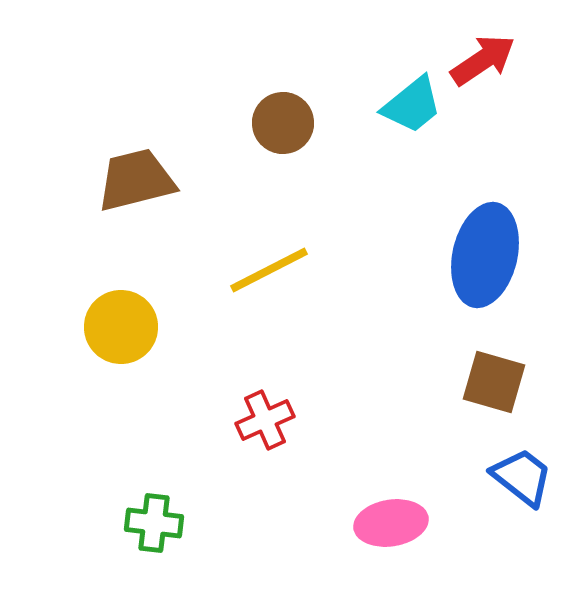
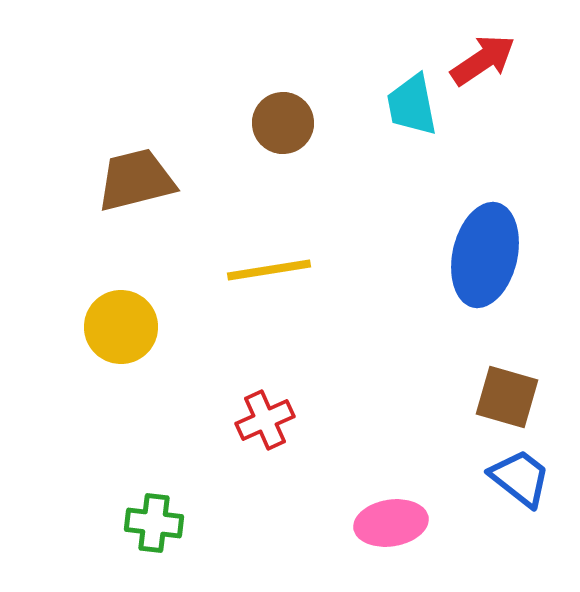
cyan trapezoid: rotated 118 degrees clockwise
yellow line: rotated 18 degrees clockwise
brown square: moved 13 px right, 15 px down
blue trapezoid: moved 2 px left, 1 px down
